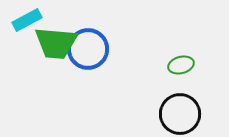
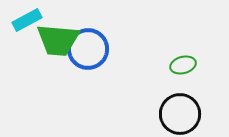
green trapezoid: moved 2 px right, 3 px up
green ellipse: moved 2 px right
